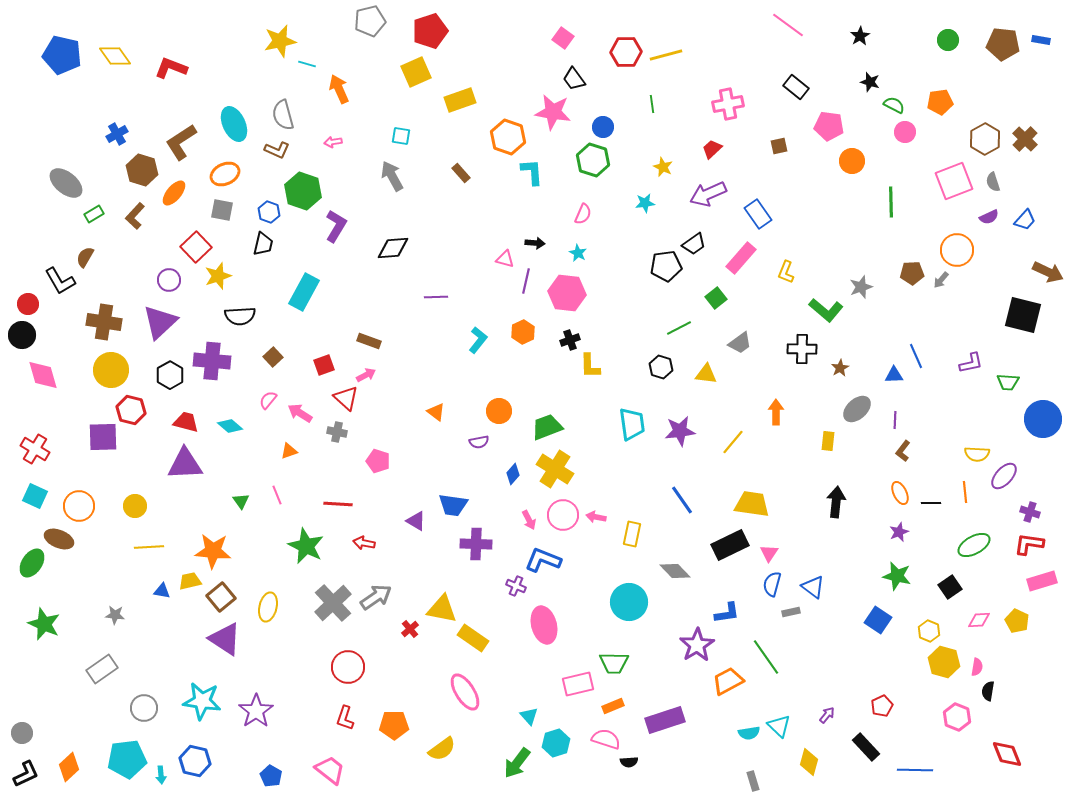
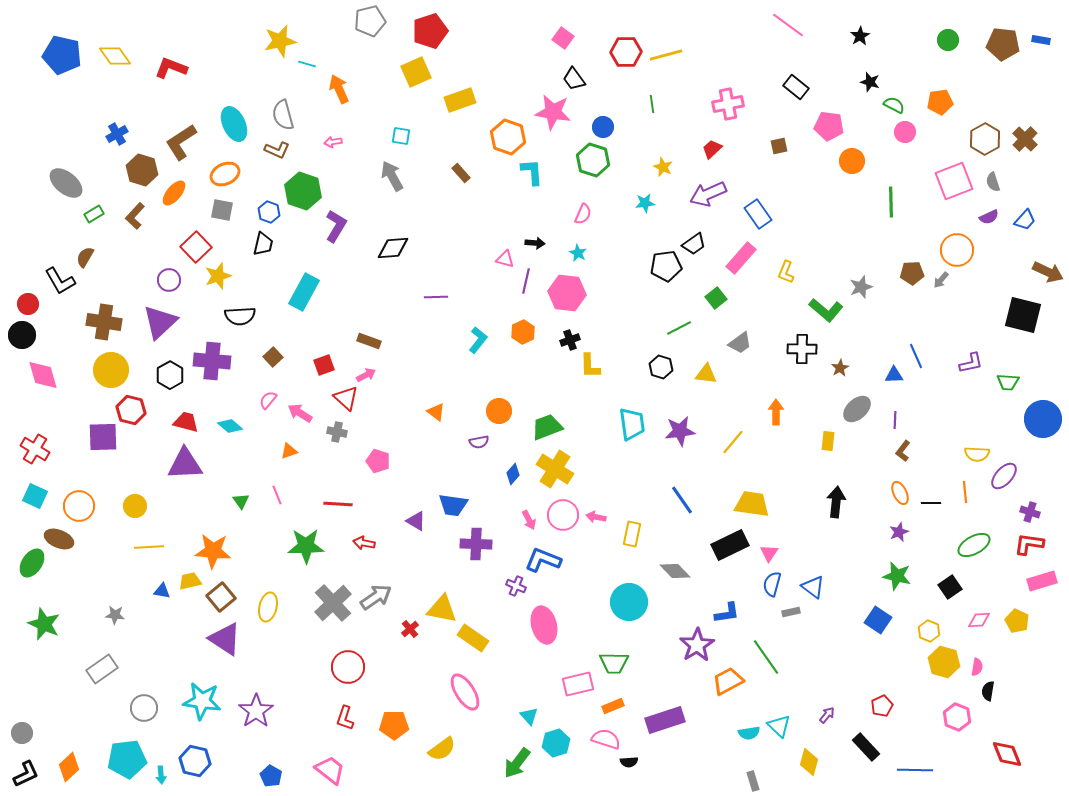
green star at (306, 546): rotated 27 degrees counterclockwise
